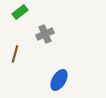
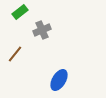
gray cross: moved 3 px left, 4 px up
brown line: rotated 24 degrees clockwise
